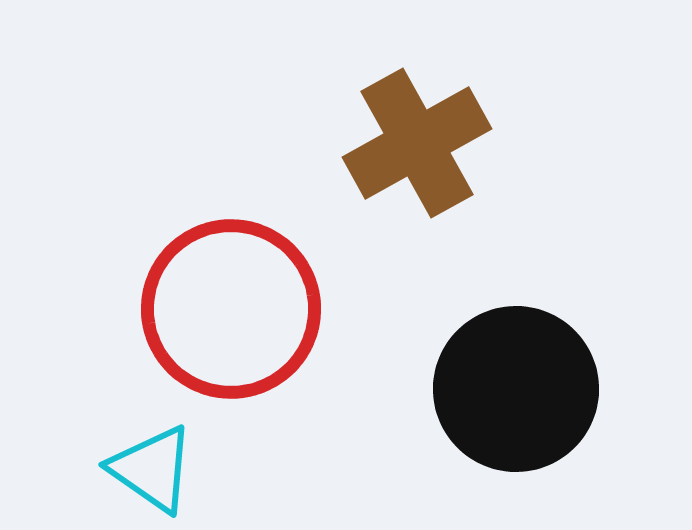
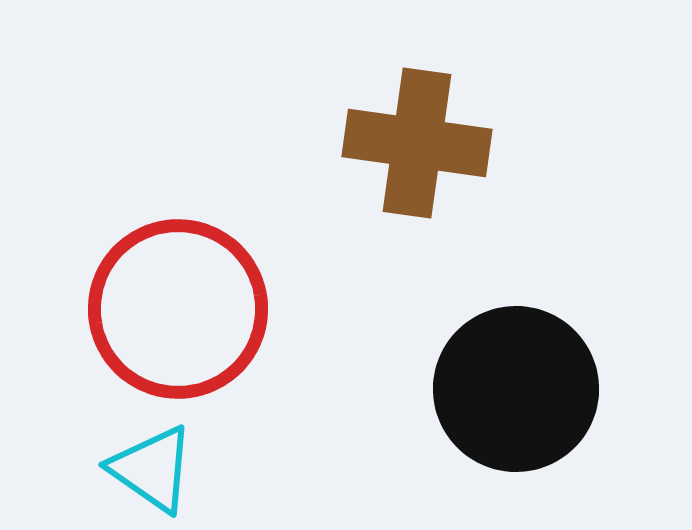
brown cross: rotated 37 degrees clockwise
red circle: moved 53 px left
